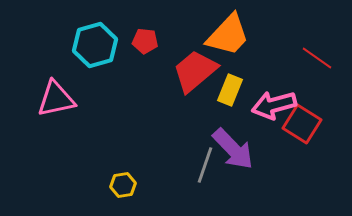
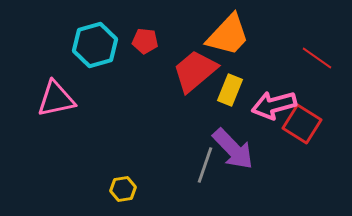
yellow hexagon: moved 4 px down
